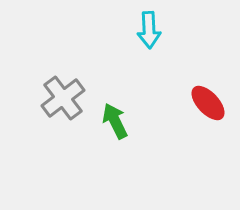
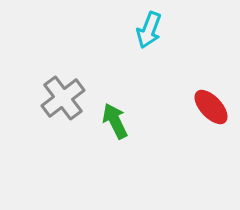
cyan arrow: rotated 24 degrees clockwise
red ellipse: moved 3 px right, 4 px down
